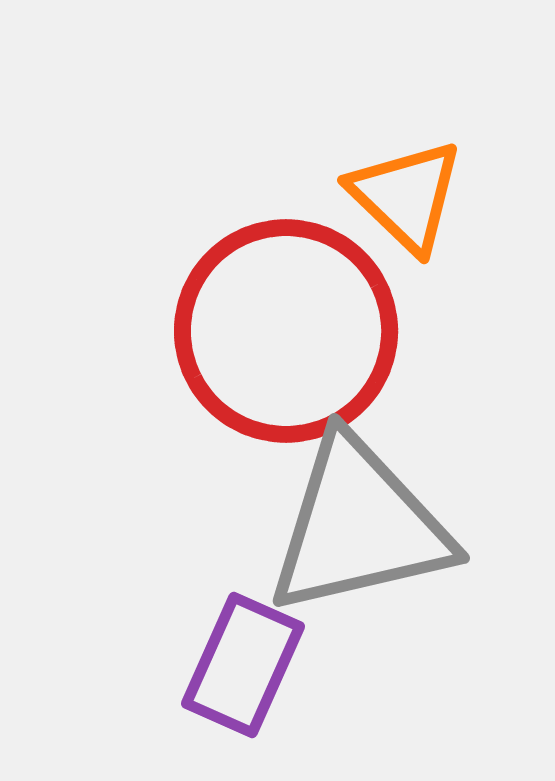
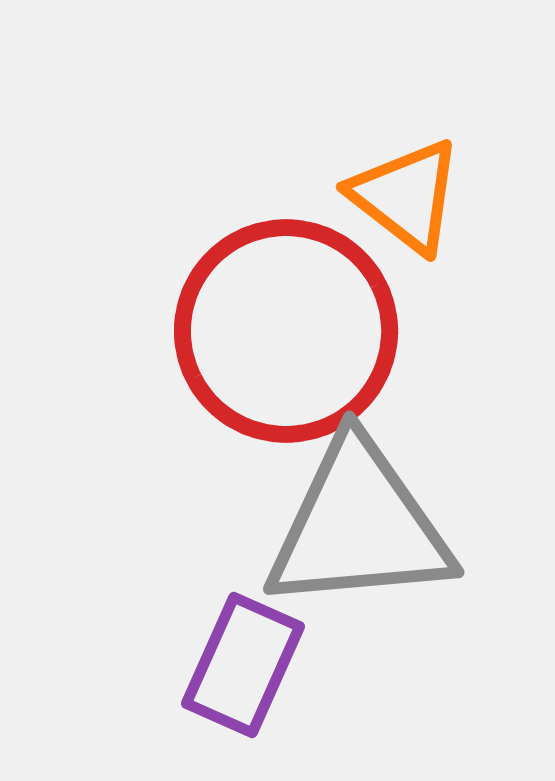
orange triangle: rotated 6 degrees counterclockwise
gray triangle: rotated 8 degrees clockwise
